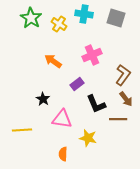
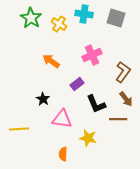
orange arrow: moved 2 px left
brown L-shape: moved 3 px up
yellow line: moved 3 px left, 1 px up
